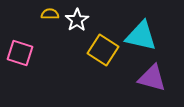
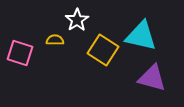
yellow semicircle: moved 5 px right, 26 px down
